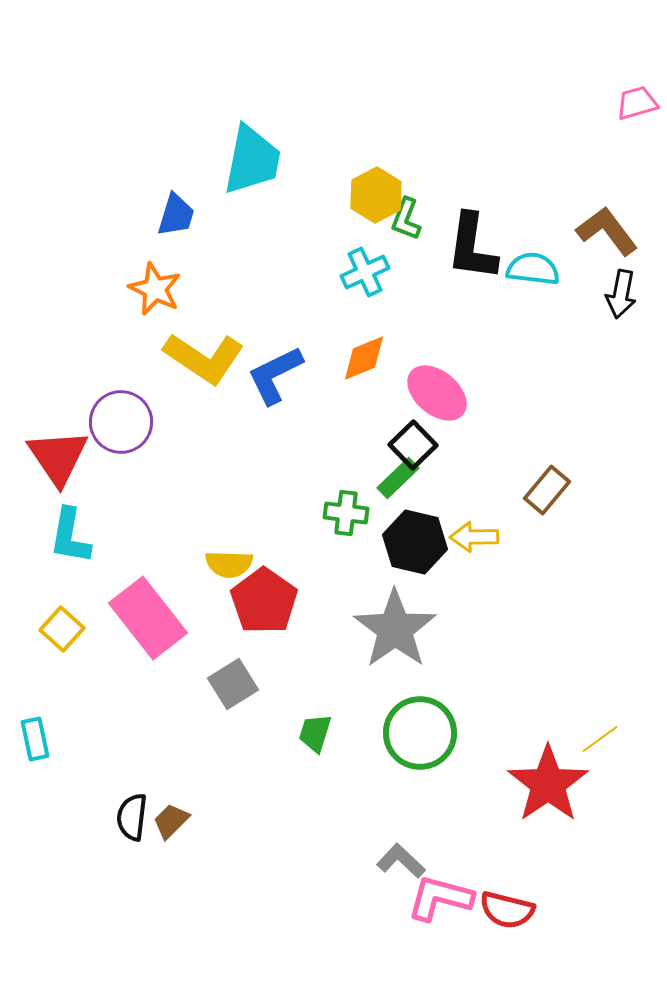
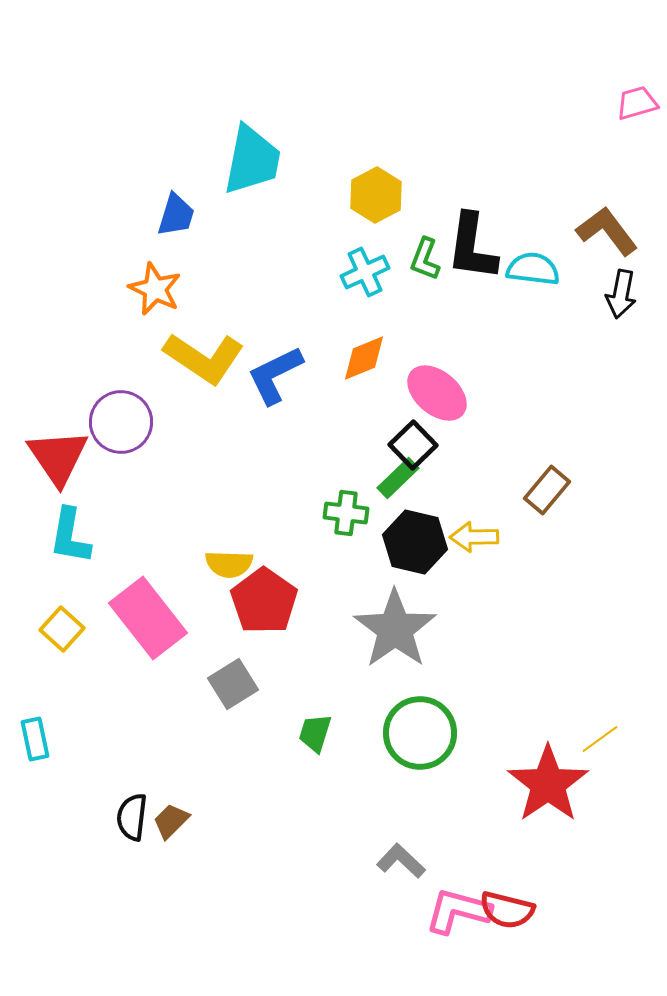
green L-shape: moved 19 px right, 40 px down
pink L-shape: moved 18 px right, 13 px down
